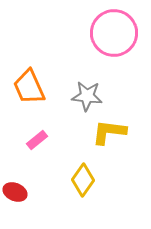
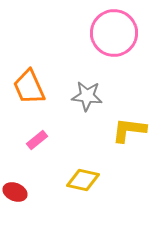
yellow L-shape: moved 20 px right, 2 px up
yellow diamond: rotated 68 degrees clockwise
